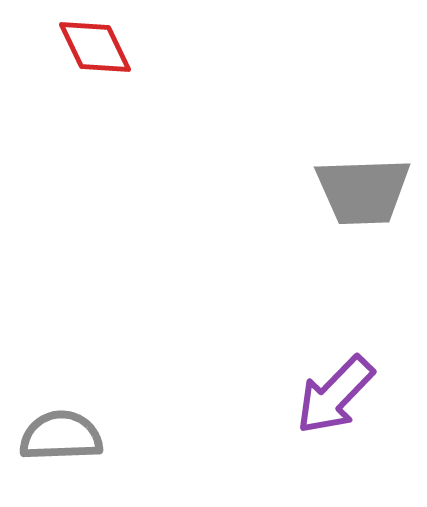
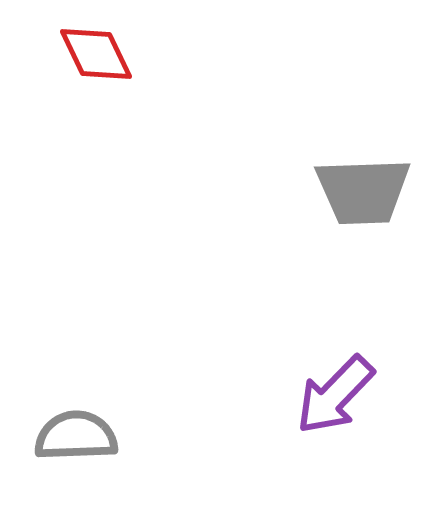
red diamond: moved 1 px right, 7 px down
gray semicircle: moved 15 px right
